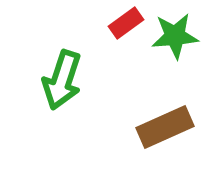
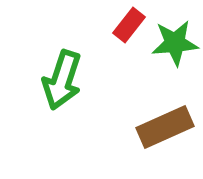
red rectangle: moved 3 px right, 2 px down; rotated 16 degrees counterclockwise
green star: moved 7 px down
